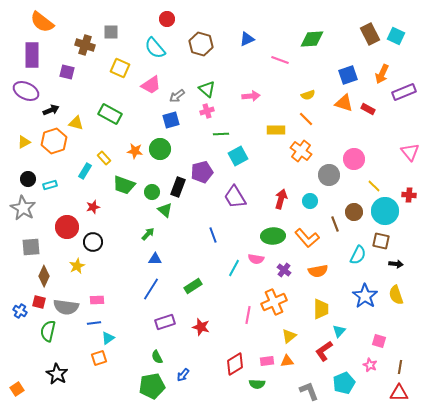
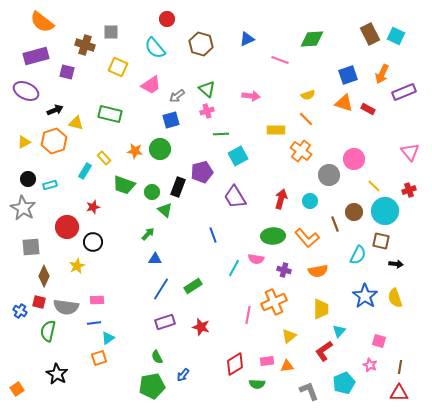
purple rectangle at (32, 55): moved 4 px right, 1 px down; rotated 75 degrees clockwise
yellow square at (120, 68): moved 2 px left, 1 px up
pink arrow at (251, 96): rotated 12 degrees clockwise
black arrow at (51, 110): moved 4 px right
green rectangle at (110, 114): rotated 15 degrees counterclockwise
red cross at (409, 195): moved 5 px up; rotated 24 degrees counterclockwise
purple cross at (284, 270): rotated 24 degrees counterclockwise
blue line at (151, 289): moved 10 px right
yellow semicircle at (396, 295): moved 1 px left, 3 px down
orange triangle at (287, 361): moved 5 px down
